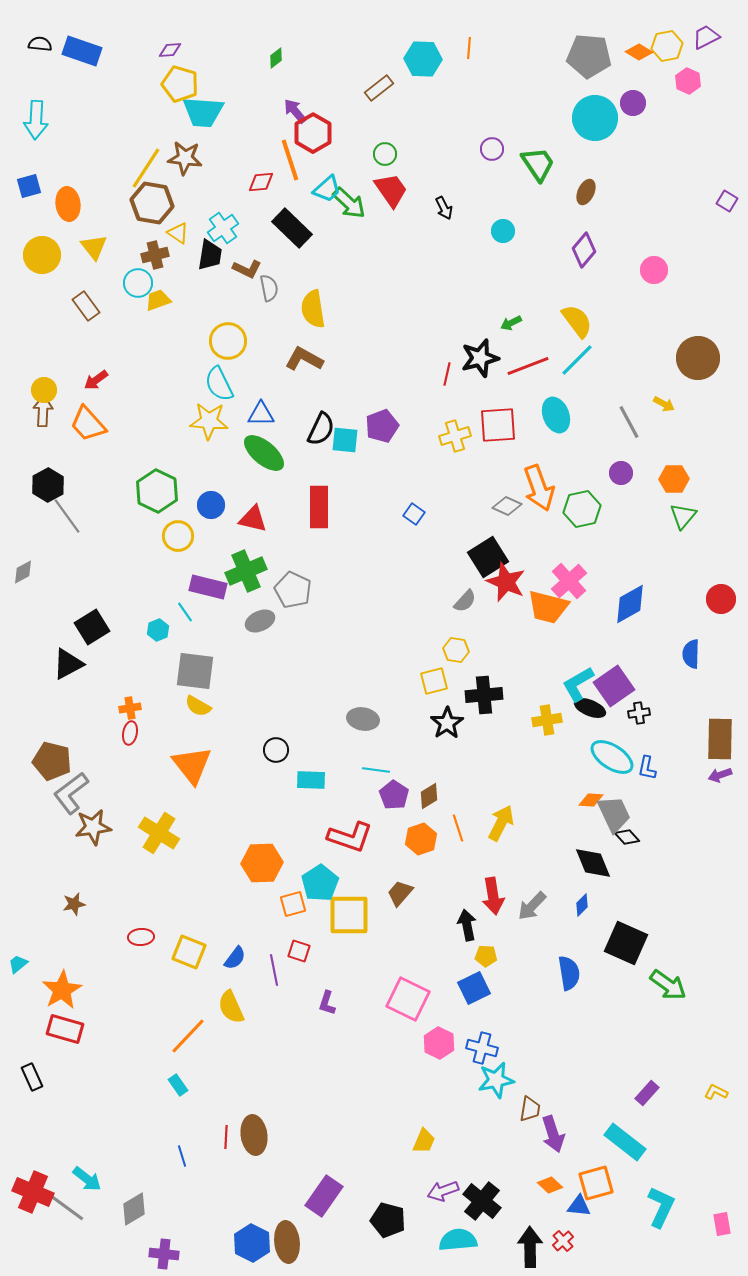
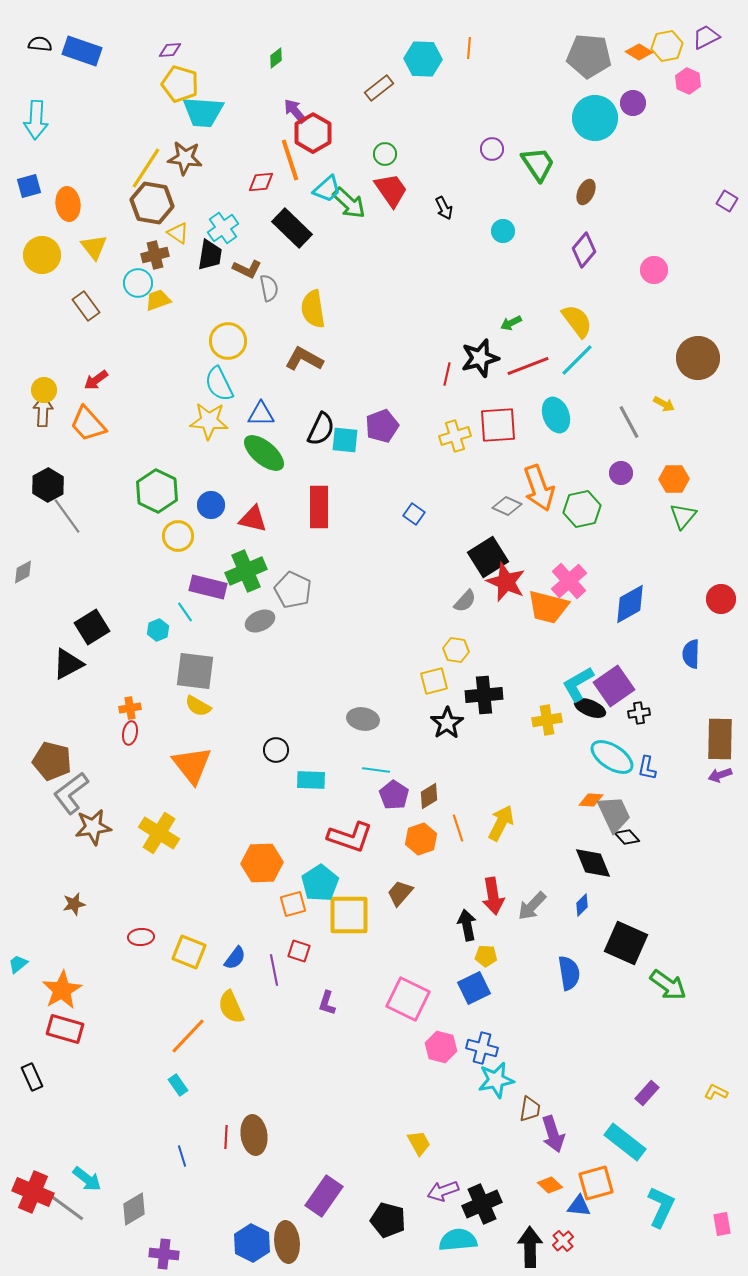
pink hexagon at (439, 1043): moved 2 px right, 4 px down; rotated 12 degrees counterclockwise
yellow trapezoid at (424, 1141): moved 5 px left, 2 px down; rotated 52 degrees counterclockwise
black cross at (482, 1201): moved 3 px down; rotated 27 degrees clockwise
